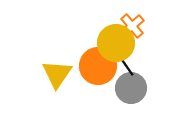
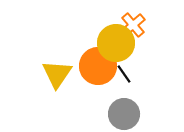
orange cross: moved 1 px right, 1 px up
black line: moved 3 px left, 7 px down
gray circle: moved 7 px left, 26 px down
